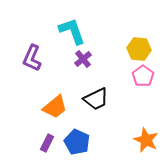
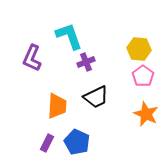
cyan L-shape: moved 3 px left, 5 px down
purple cross: moved 3 px right, 3 px down; rotated 18 degrees clockwise
black trapezoid: moved 2 px up
orange trapezoid: moved 2 px right, 1 px up; rotated 48 degrees counterclockwise
orange star: moved 26 px up
